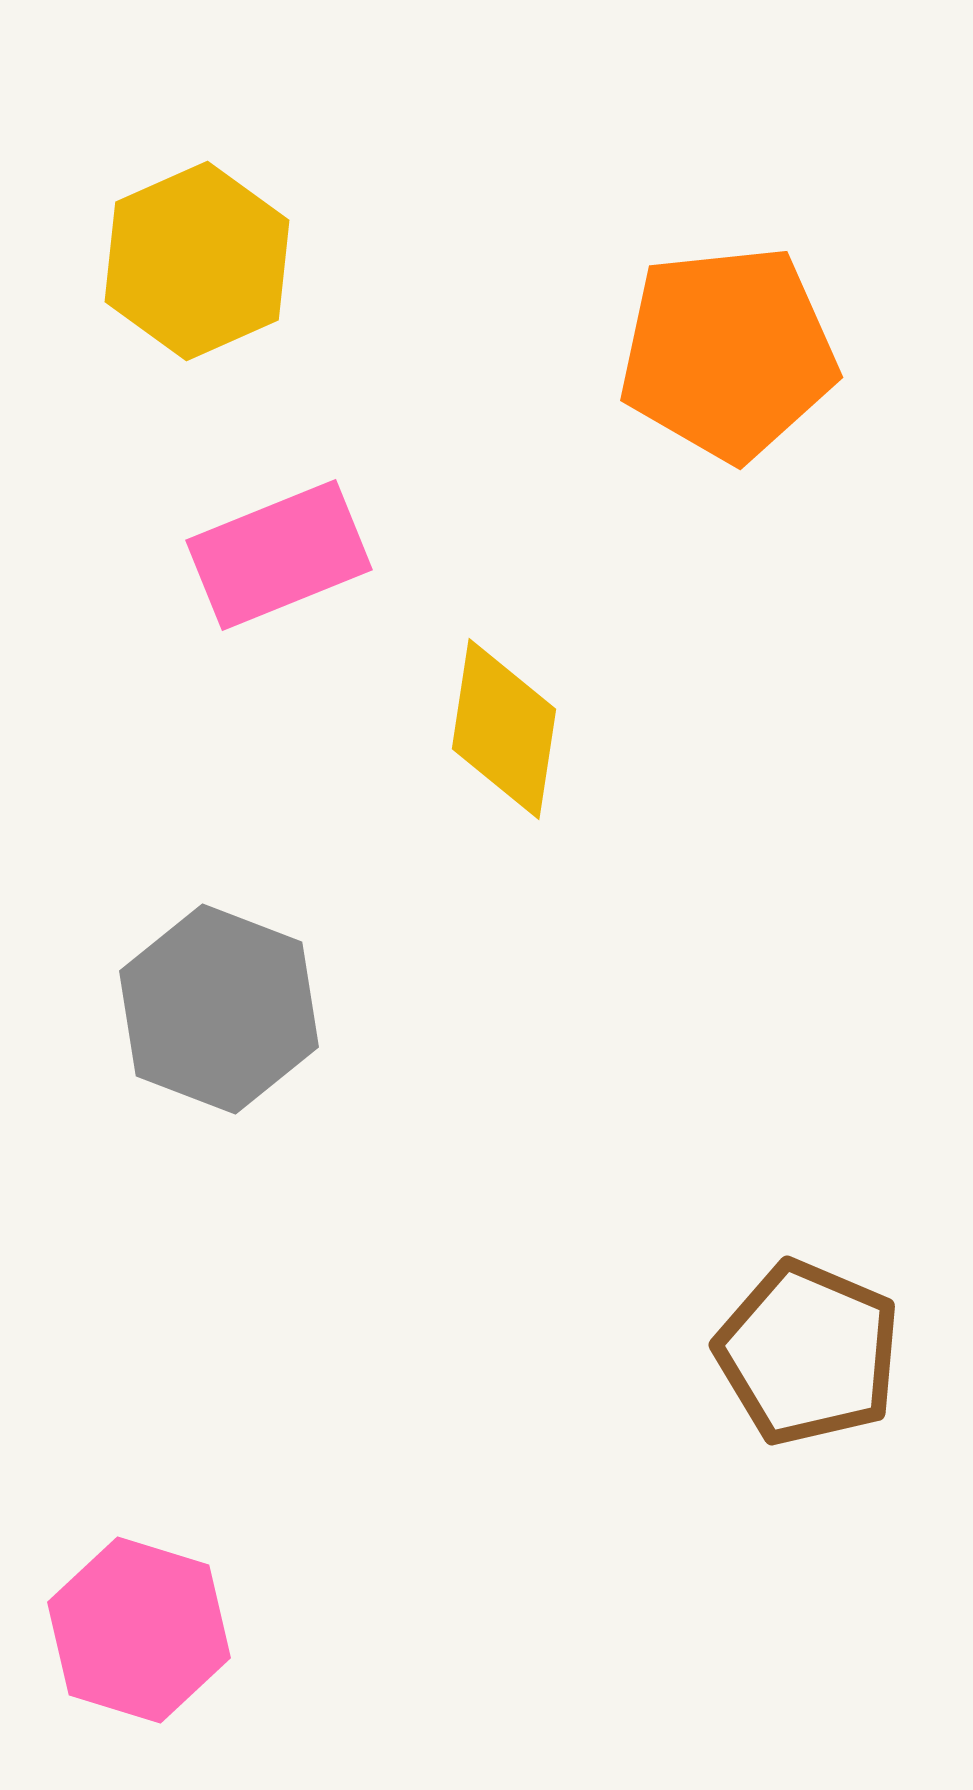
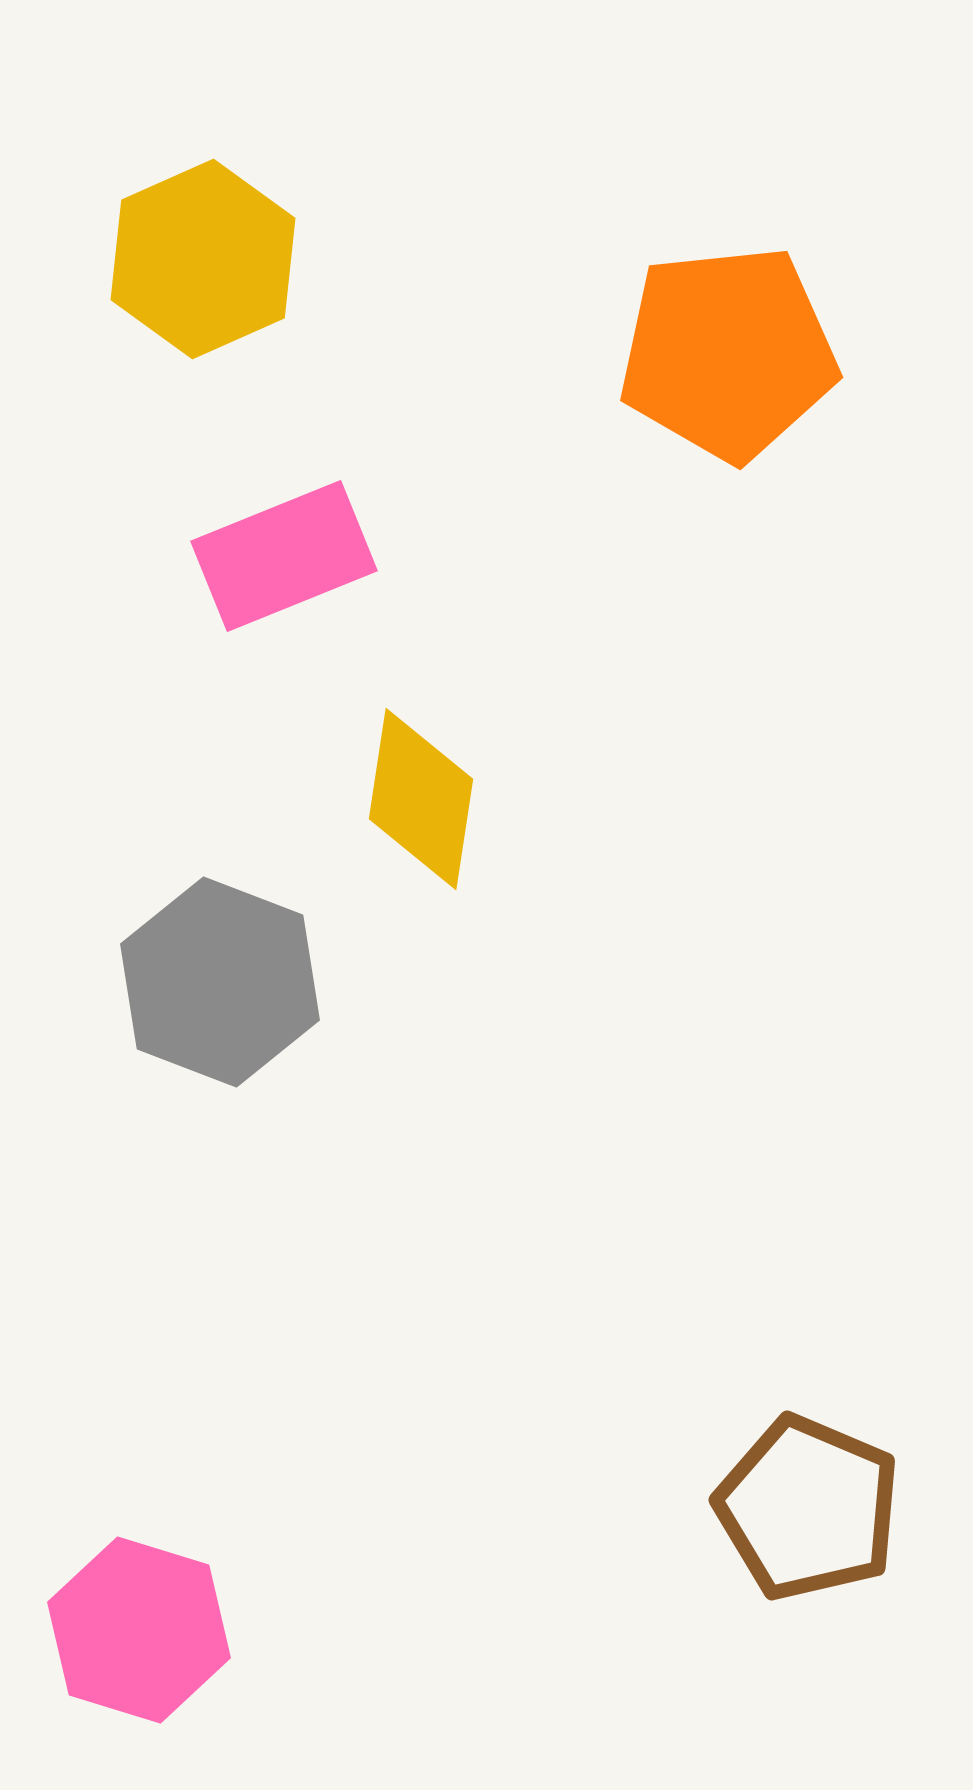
yellow hexagon: moved 6 px right, 2 px up
pink rectangle: moved 5 px right, 1 px down
yellow diamond: moved 83 px left, 70 px down
gray hexagon: moved 1 px right, 27 px up
brown pentagon: moved 155 px down
